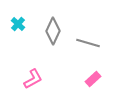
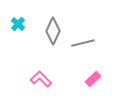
gray line: moved 5 px left; rotated 30 degrees counterclockwise
pink L-shape: moved 8 px right; rotated 105 degrees counterclockwise
